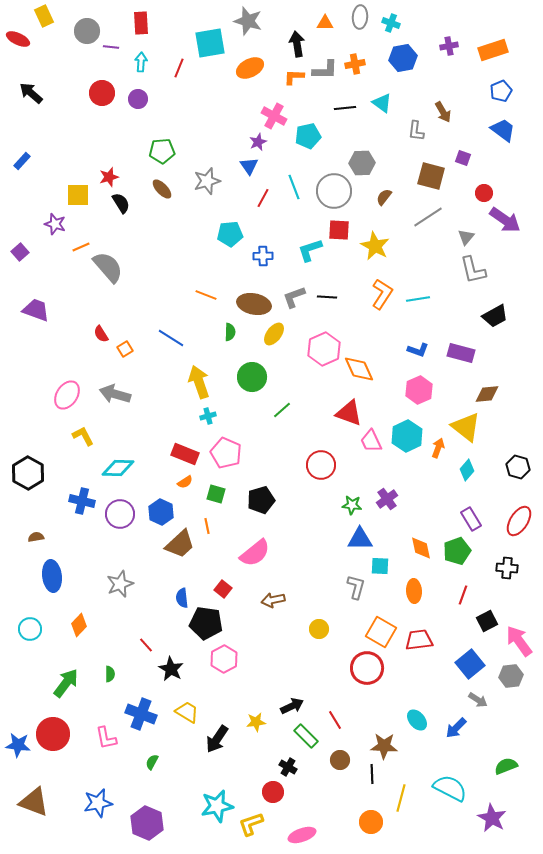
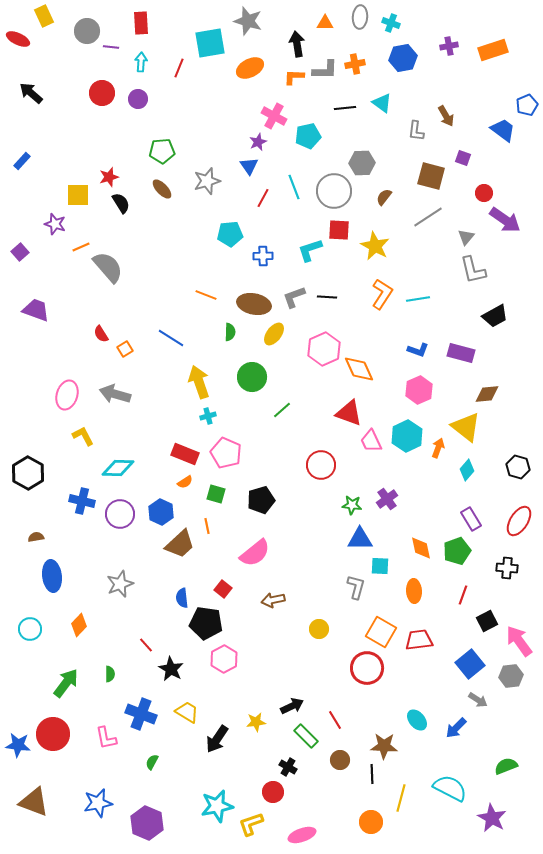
blue pentagon at (501, 91): moved 26 px right, 14 px down
brown arrow at (443, 112): moved 3 px right, 4 px down
pink ellipse at (67, 395): rotated 16 degrees counterclockwise
